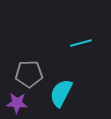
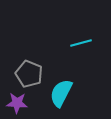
gray pentagon: rotated 24 degrees clockwise
